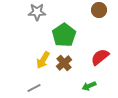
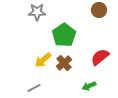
yellow arrow: rotated 18 degrees clockwise
